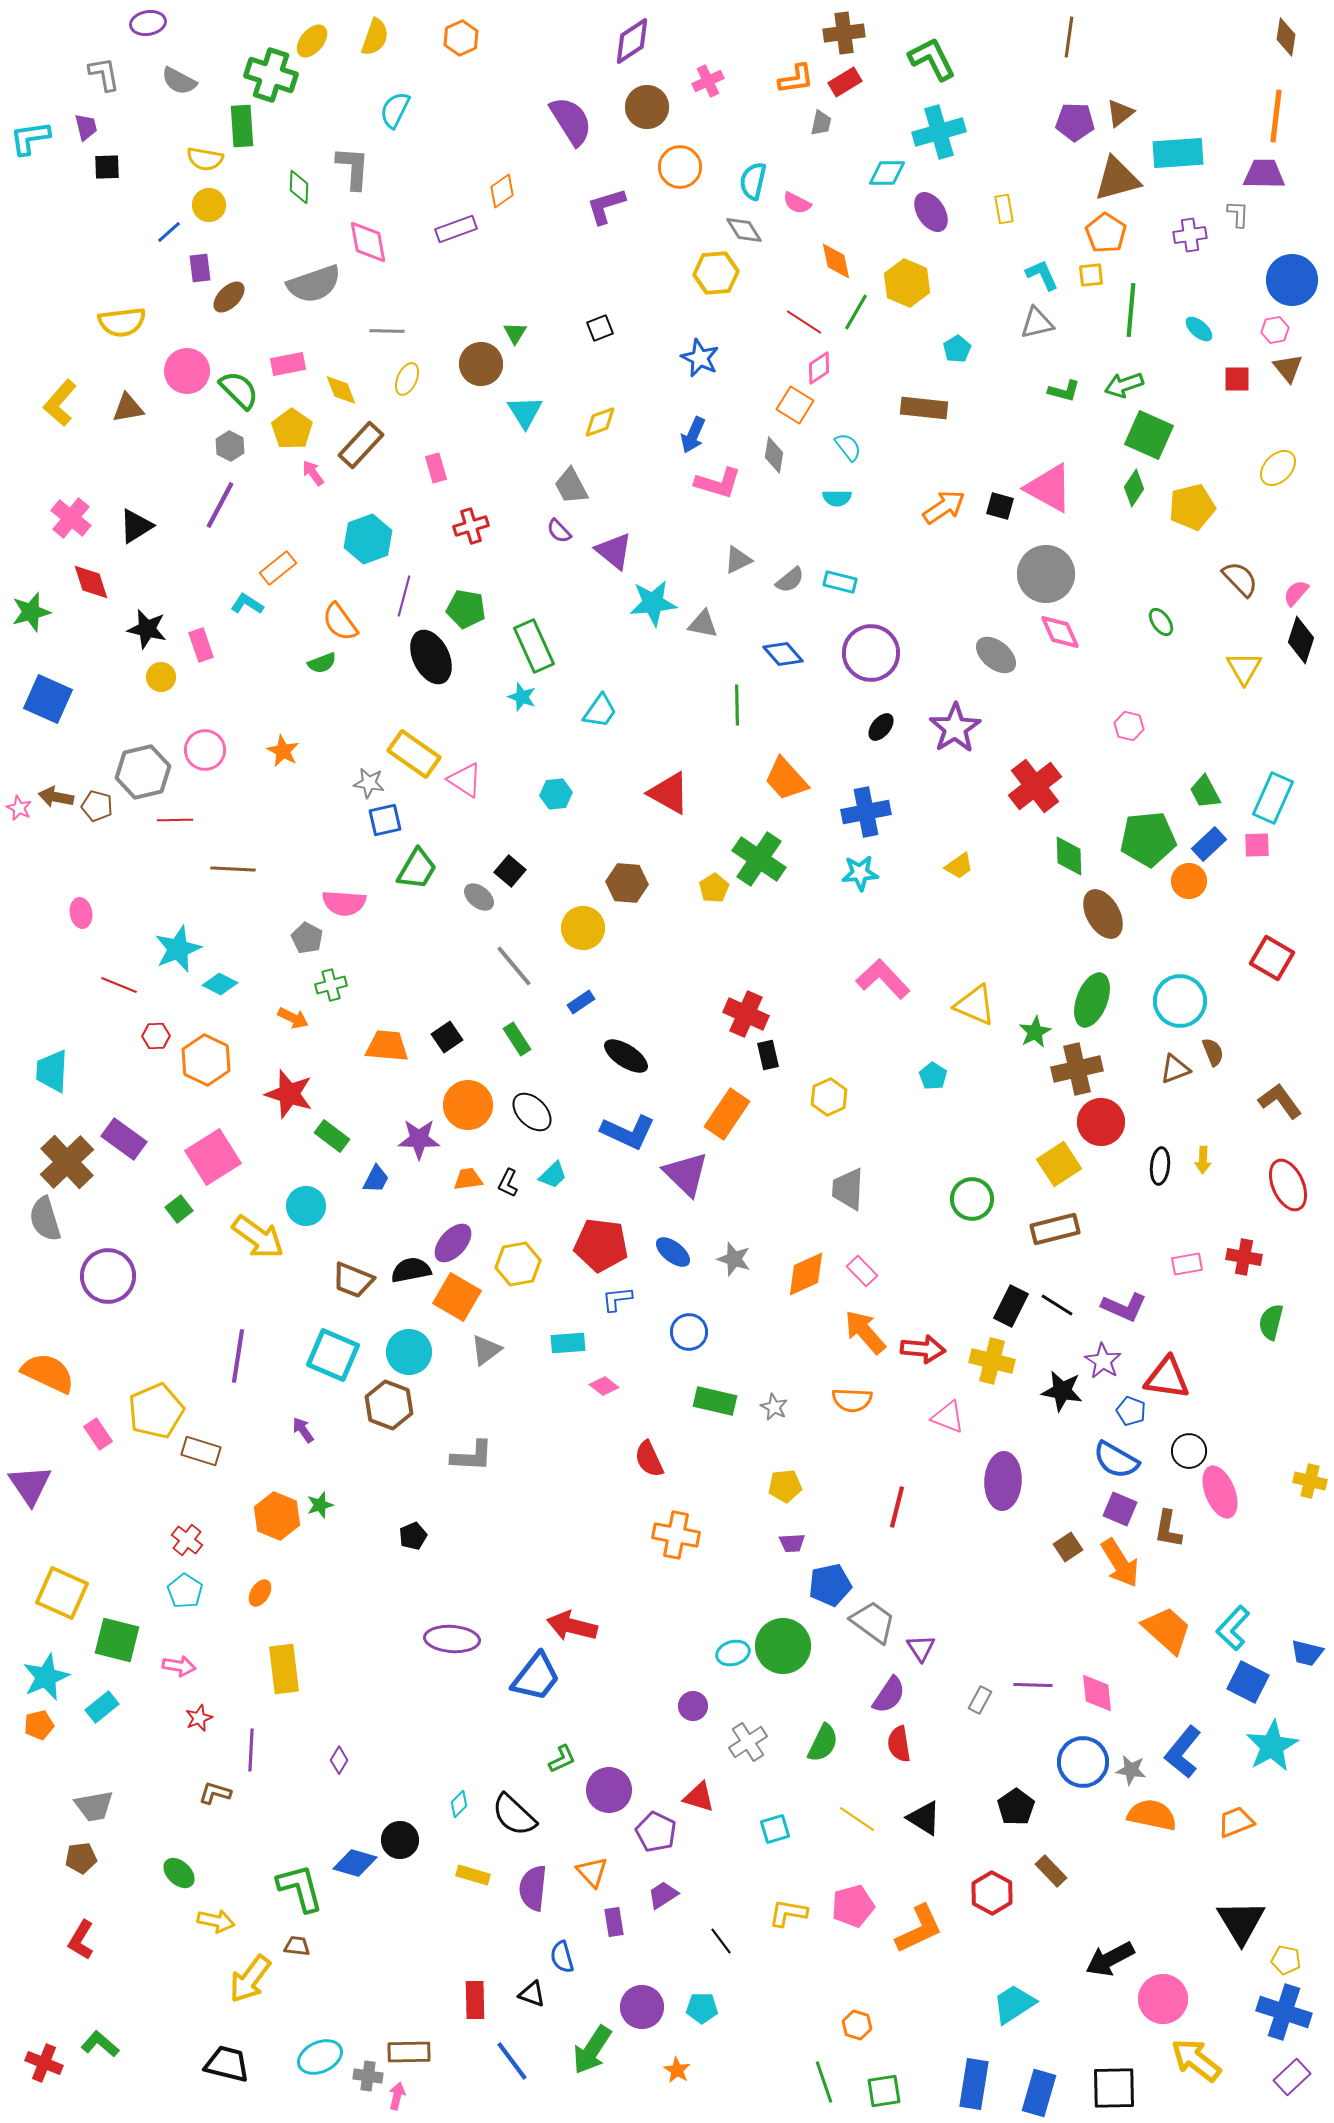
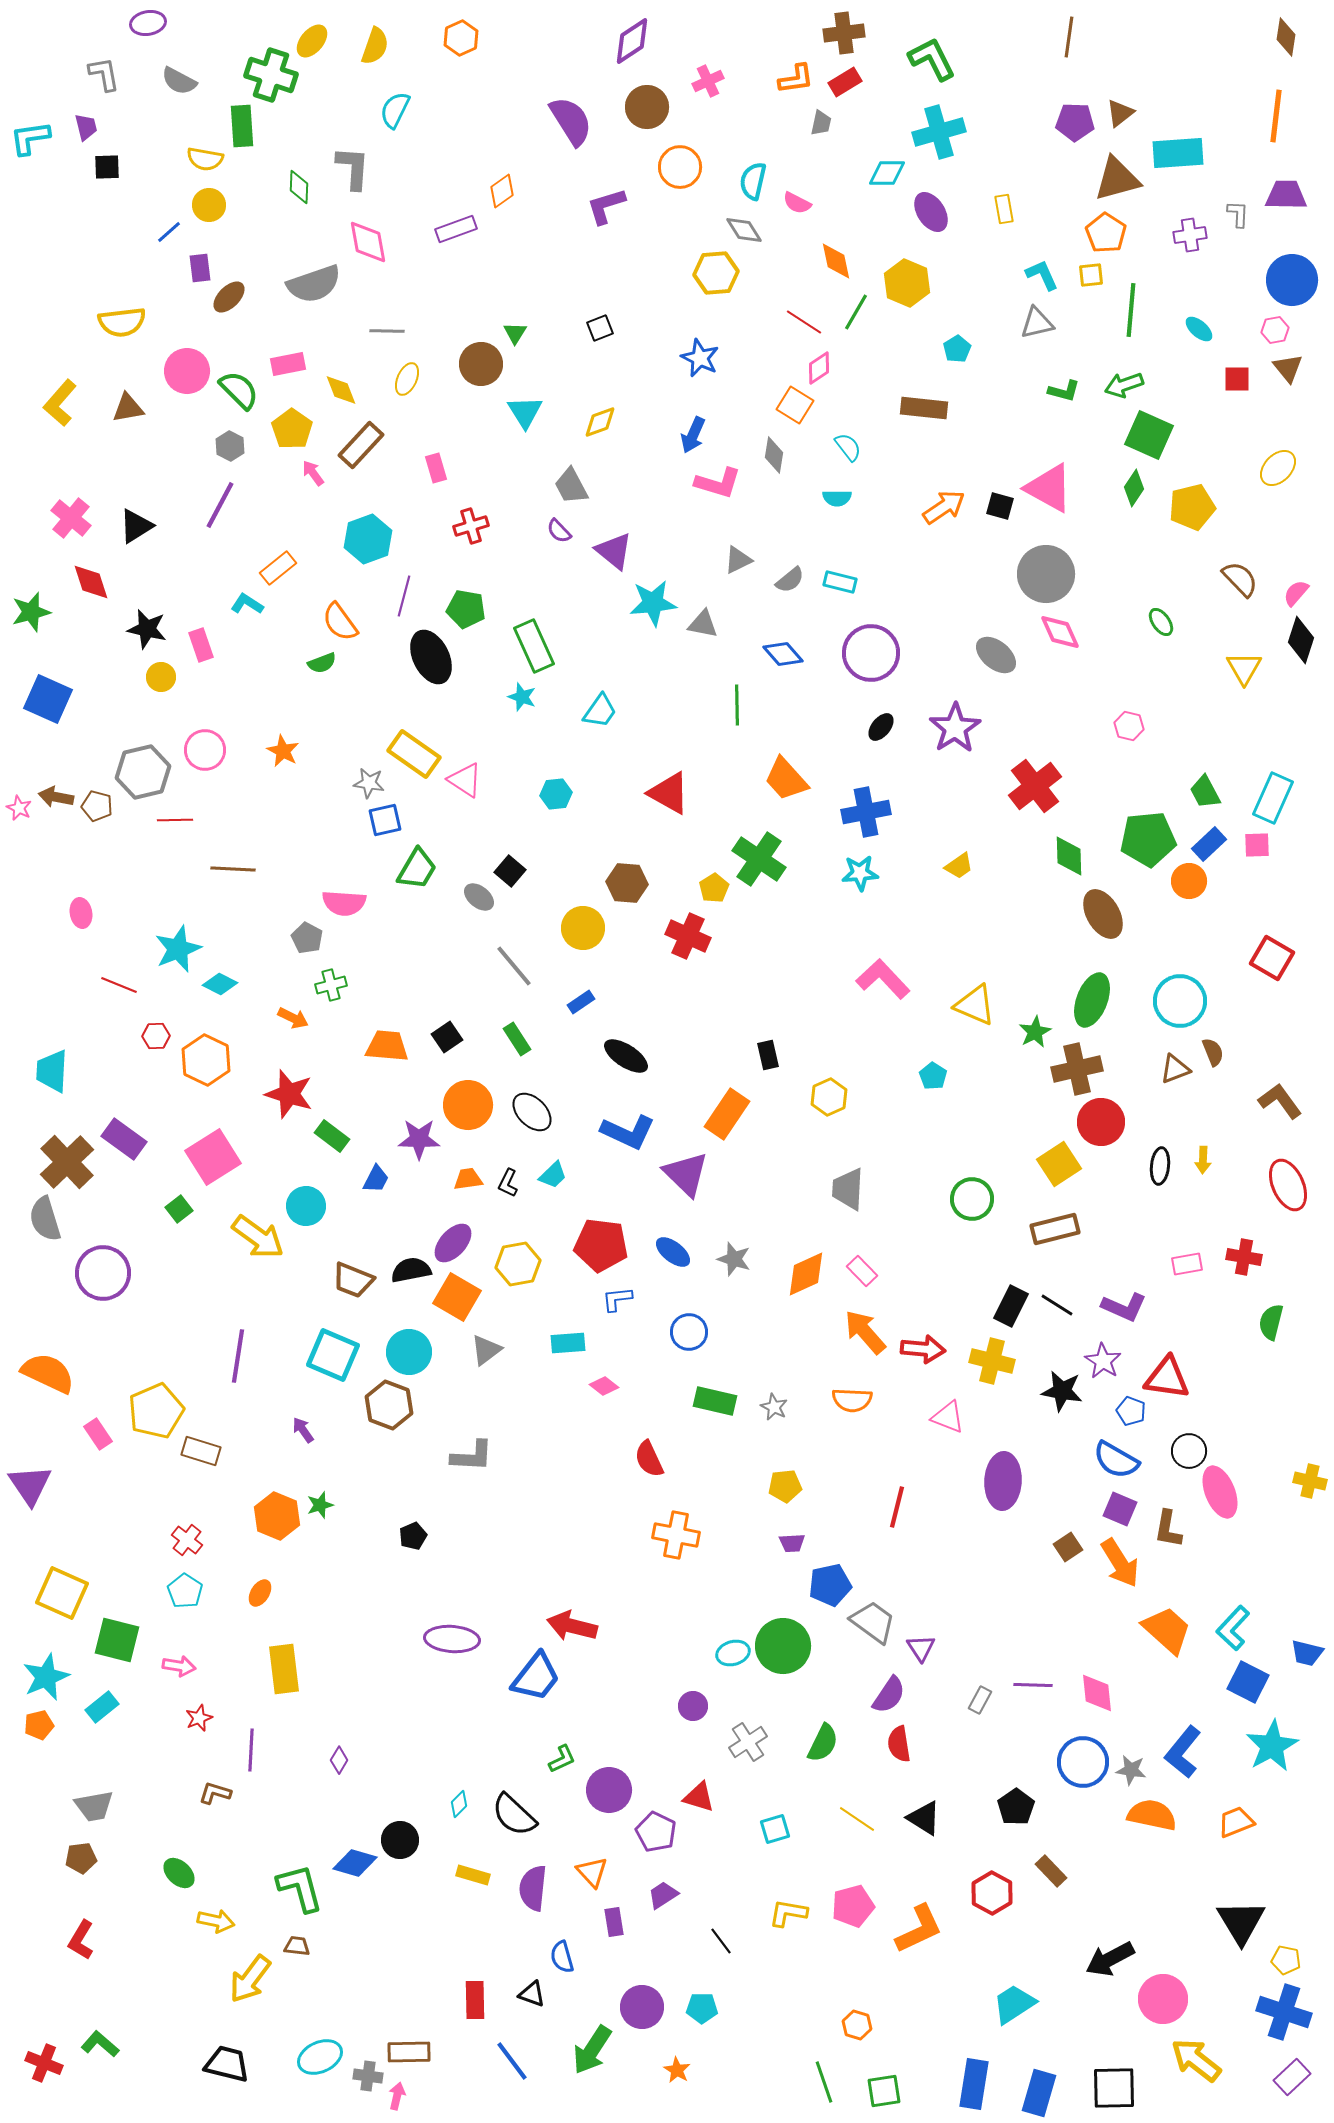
yellow semicircle at (375, 37): moved 9 px down
purple trapezoid at (1264, 174): moved 22 px right, 21 px down
red cross at (746, 1014): moved 58 px left, 78 px up
purple circle at (108, 1276): moved 5 px left, 3 px up
